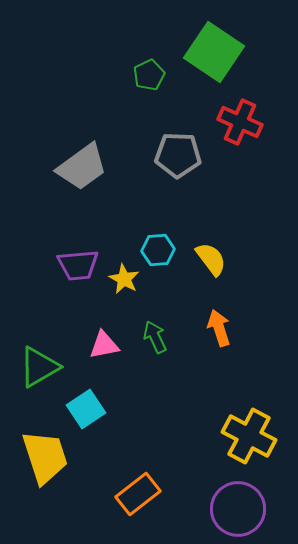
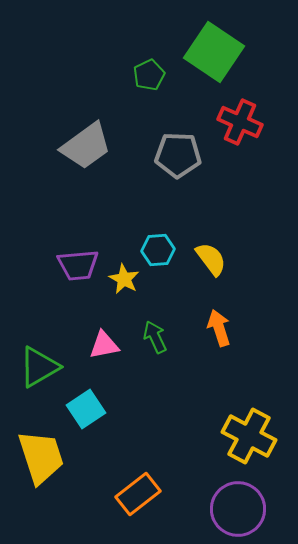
gray trapezoid: moved 4 px right, 21 px up
yellow trapezoid: moved 4 px left
